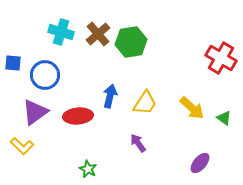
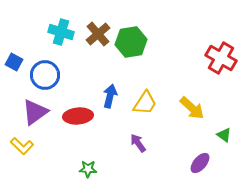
blue square: moved 1 px right, 1 px up; rotated 24 degrees clockwise
green triangle: moved 17 px down
green star: rotated 24 degrees counterclockwise
